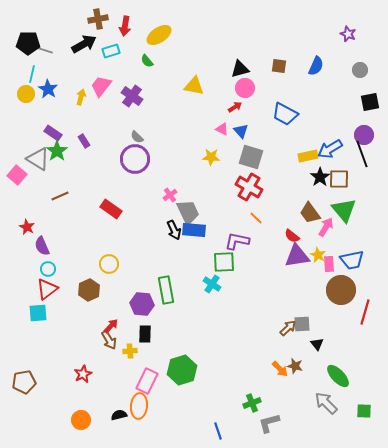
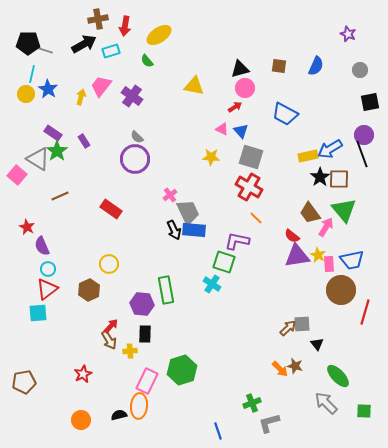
green square at (224, 262): rotated 20 degrees clockwise
